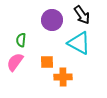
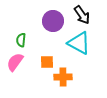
purple circle: moved 1 px right, 1 px down
